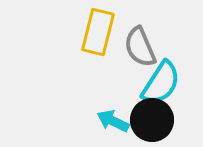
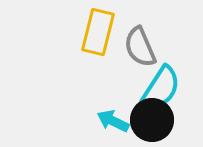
cyan semicircle: moved 5 px down
